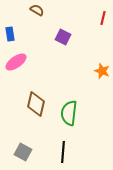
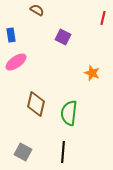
blue rectangle: moved 1 px right, 1 px down
orange star: moved 10 px left, 2 px down
